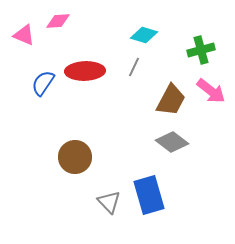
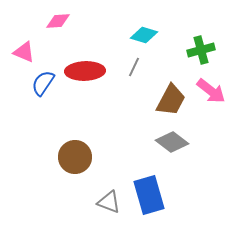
pink triangle: moved 17 px down
gray triangle: rotated 25 degrees counterclockwise
